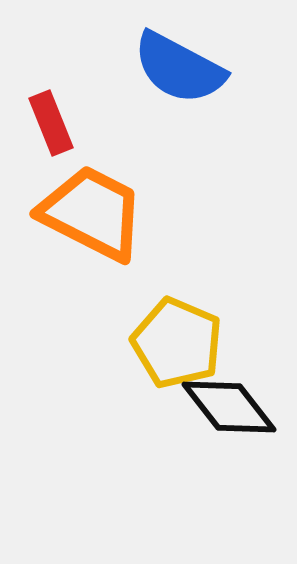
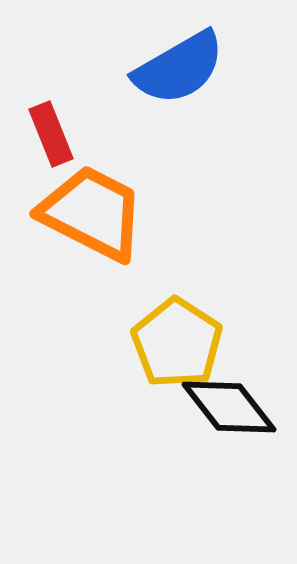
blue semicircle: rotated 58 degrees counterclockwise
red rectangle: moved 11 px down
yellow pentagon: rotated 10 degrees clockwise
